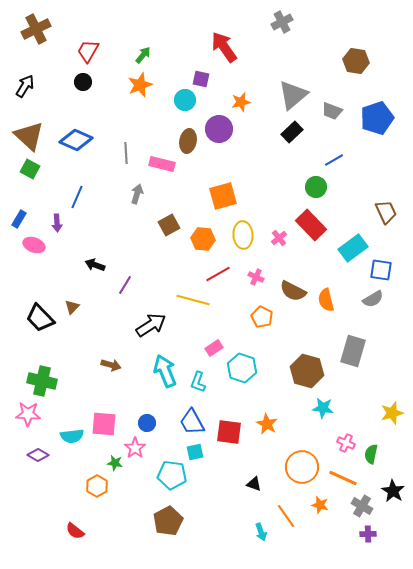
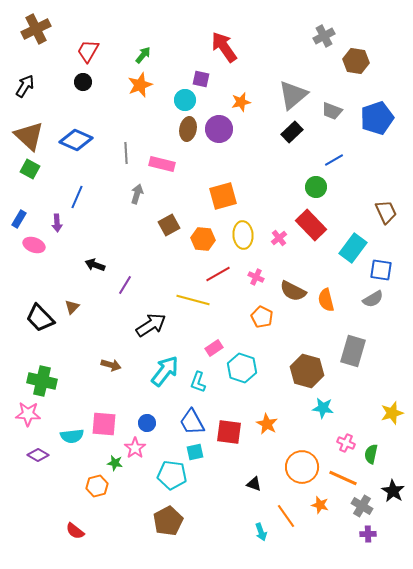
gray cross at (282, 22): moved 42 px right, 14 px down
brown ellipse at (188, 141): moved 12 px up
cyan rectangle at (353, 248): rotated 16 degrees counterclockwise
cyan arrow at (165, 371): rotated 60 degrees clockwise
orange hexagon at (97, 486): rotated 15 degrees clockwise
